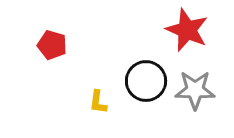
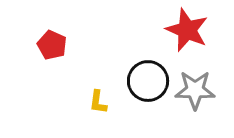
red pentagon: rotated 8 degrees clockwise
black circle: moved 2 px right
